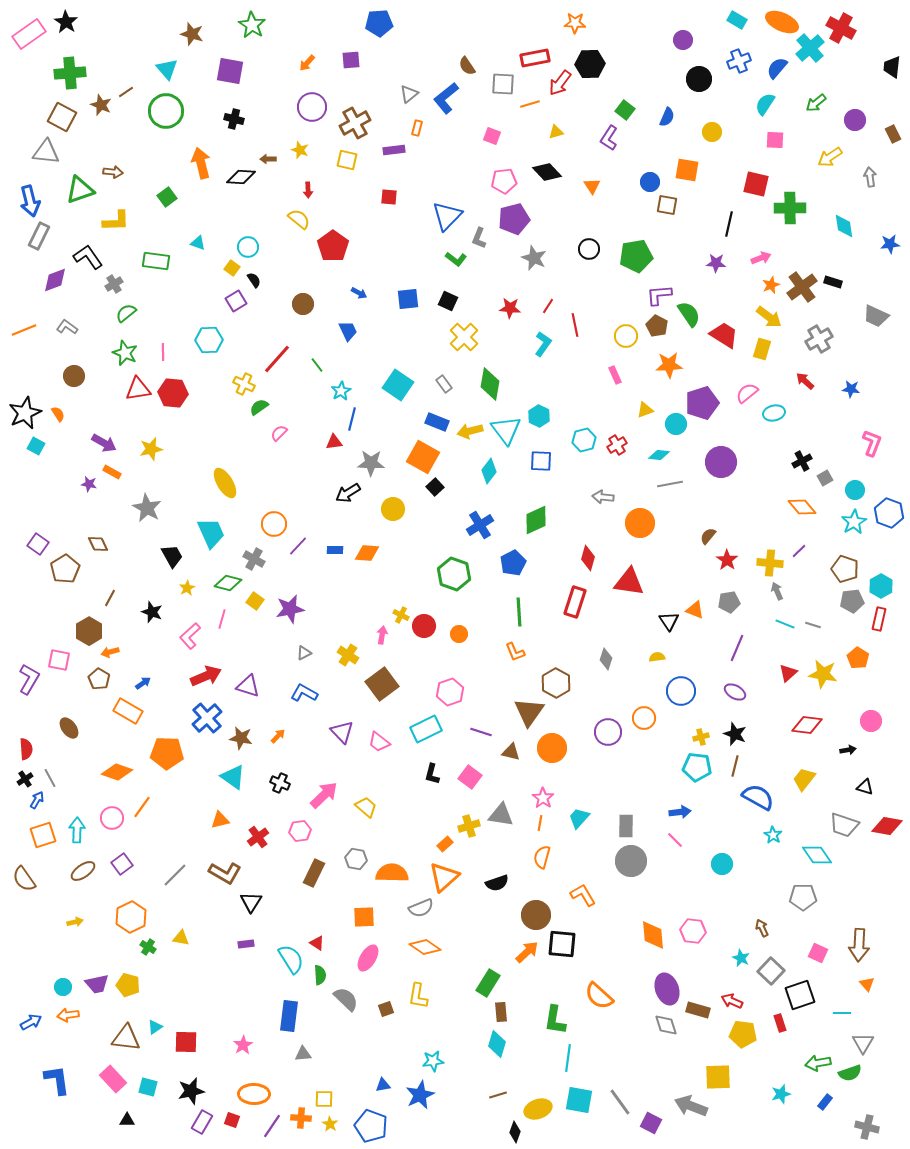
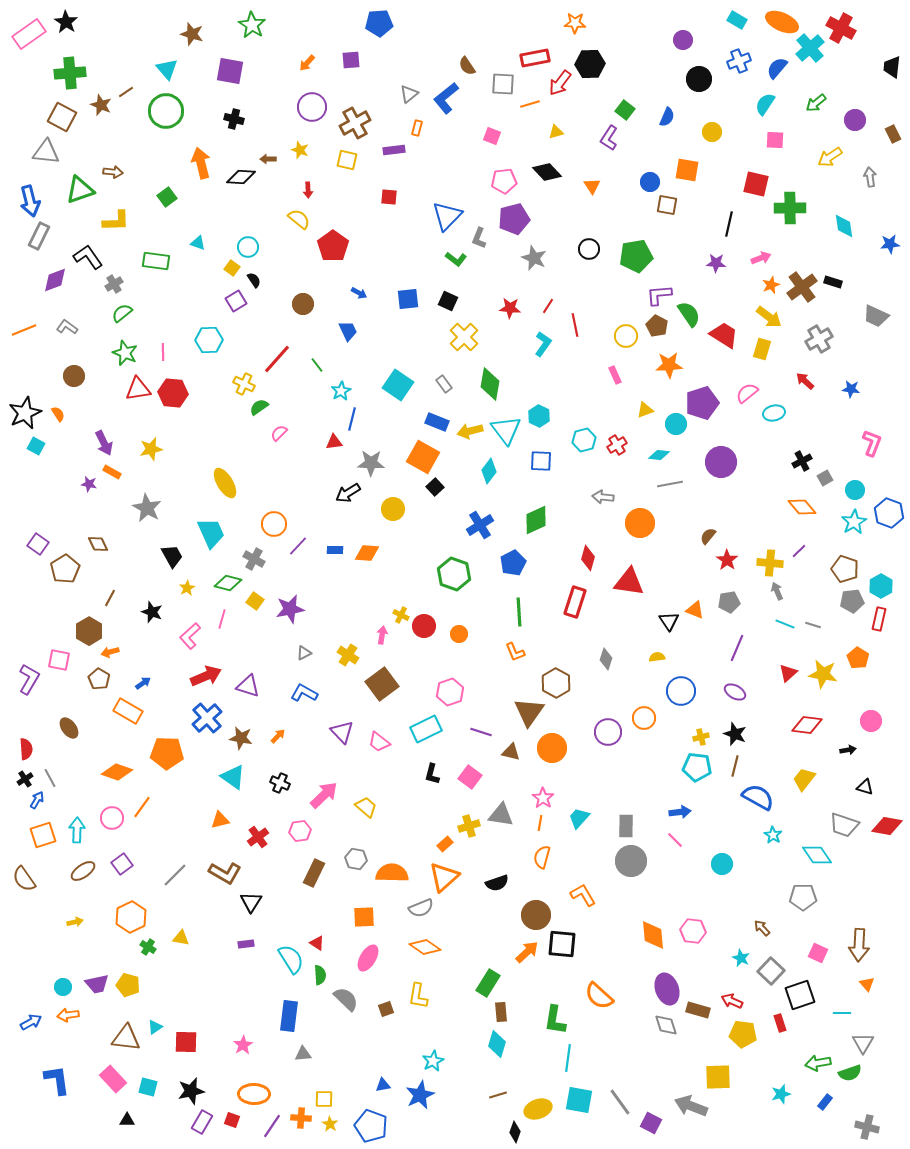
green semicircle at (126, 313): moved 4 px left
purple arrow at (104, 443): rotated 35 degrees clockwise
brown arrow at (762, 928): rotated 18 degrees counterclockwise
cyan star at (433, 1061): rotated 20 degrees counterclockwise
